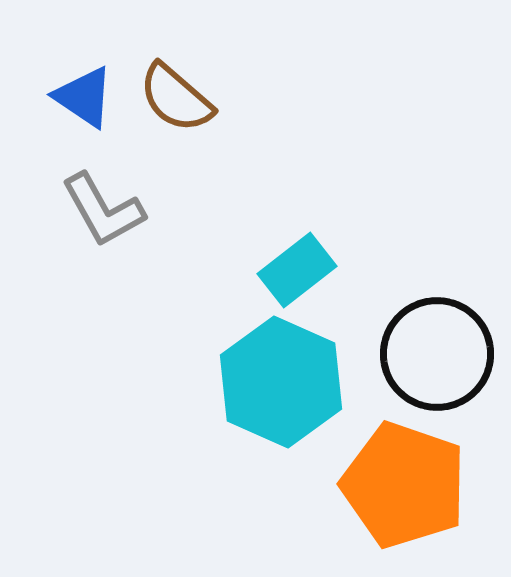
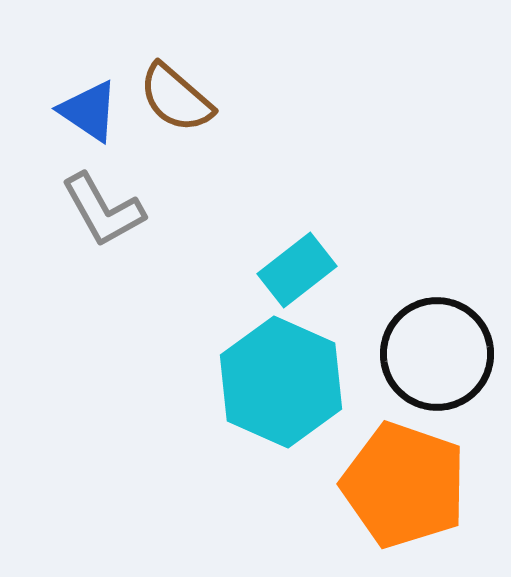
blue triangle: moved 5 px right, 14 px down
